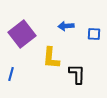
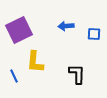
purple square: moved 3 px left, 4 px up; rotated 12 degrees clockwise
yellow L-shape: moved 16 px left, 4 px down
blue line: moved 3 px right, 2 px down; rotated 40 degrees counterclockwise
